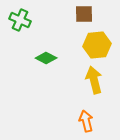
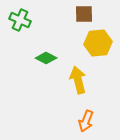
yellow hexagon: moved 1 px right, 2 px up
yellow arrow: moved 16 px left
orange arrow: rotated 145 degrees counterclockwise
